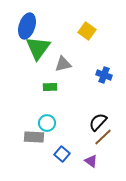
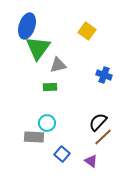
gray triangle: moved 5 px left, 1 px down
